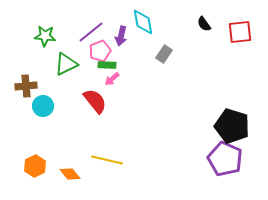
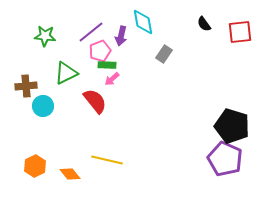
green triangle: moved 9 px down
